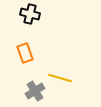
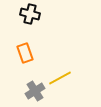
yellow line: rotated 45 degrees counterclockwise
